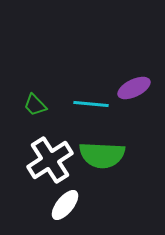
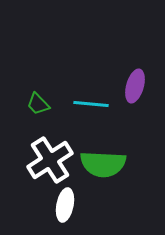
purple ellipse: moved 1 px right, 2 px up; rotated 48 degrees counterclockwise
green trapezoid: moved 3 px right, 1 px up
green semicircle: moved 1 px right, 9 px down
white ellipse: rotated 28 degrees counterclockwise
